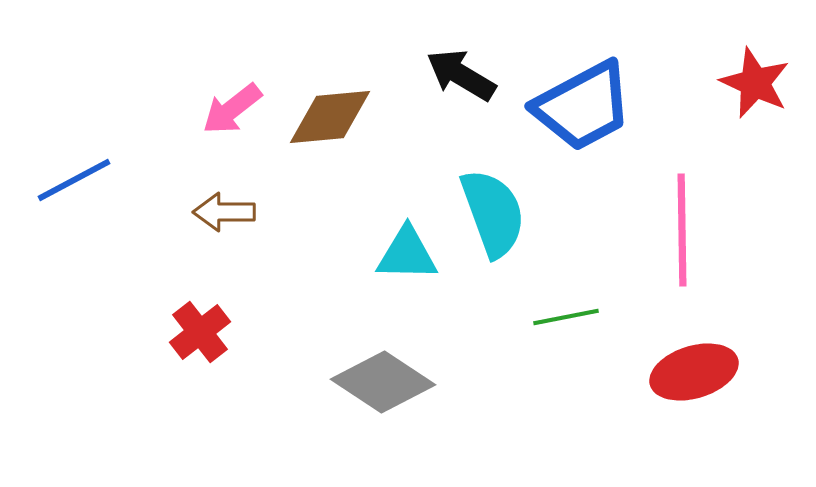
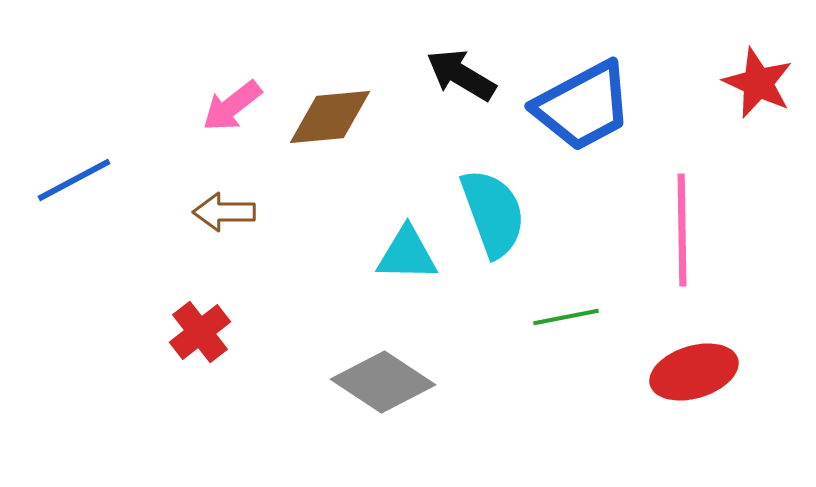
red star: moved 3 px right
pink arrow: moved 3 px up
